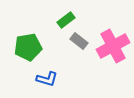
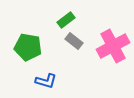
gray rectangle: moved 5 px left
green pentagon: rotated 20 degrees clockwise
blue L-shape: moved 1 px left, 2 px down
